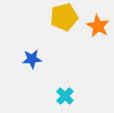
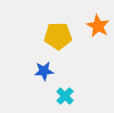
yellow pentagon: moved 6 px left, 19 px down; rotated 12 degrees clockwise
blue star: moved 12 px right, 12 px down
